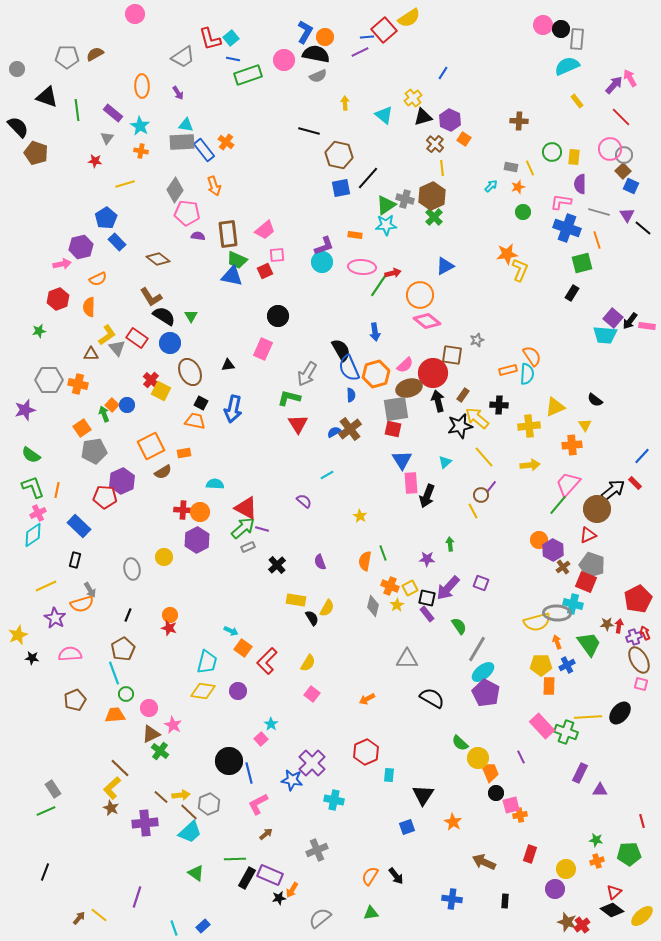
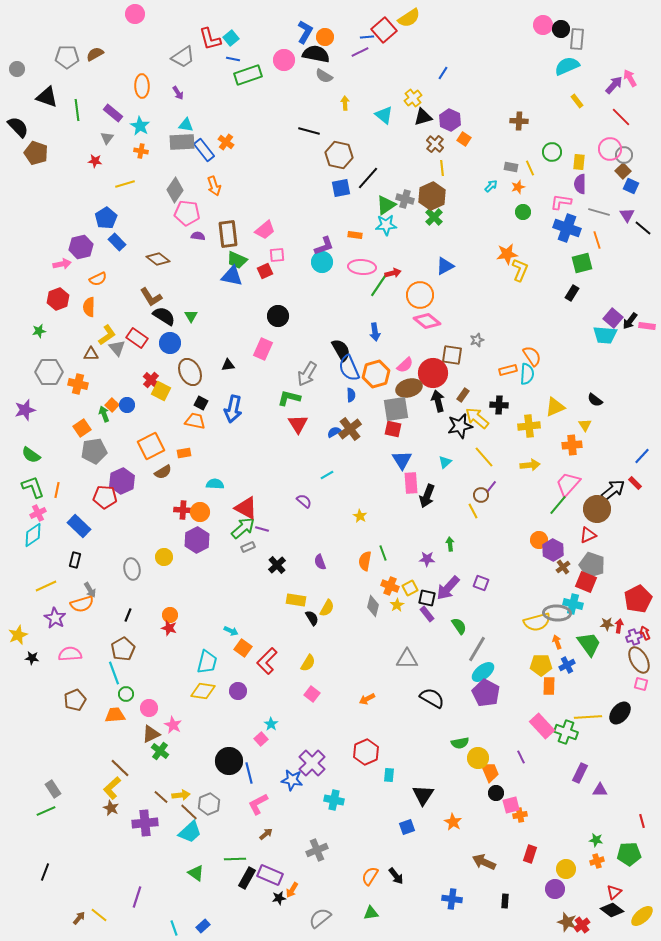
gray semicircle at (318, 76): moved 6 px right; rotated 54 degrees clockwise
yellow rectangle at (574, 157): moved 5 px right, 5 px down
gray hexagon at (49, 380): moved 8 px up
green semicircle at (460, 743): rotated 54 degrees counterclockwise
